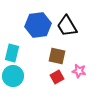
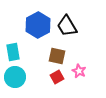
blue hexagon: rotated 20 degrees counterclockwise
cyan rectangle: moved 1 px right, 1 px up; rotated 24 degrees counterclockwise
pink star: rotated 16 degrees clockwise
cyan circle: moved 2 px right, 1 px down
